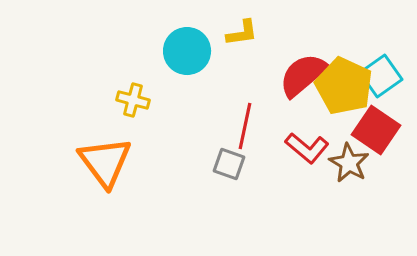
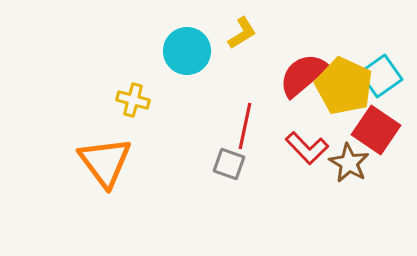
yellow L-shape: rotated 24 degrees counterclockwise
red L-shape: rotated 6 degrees clockwise
